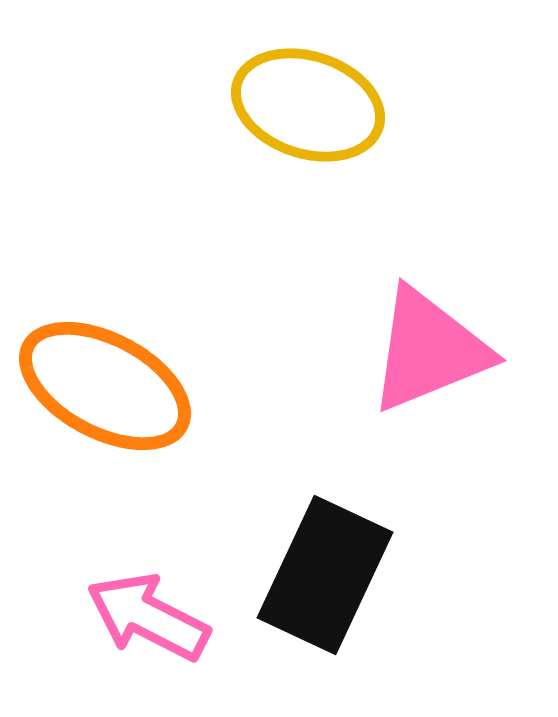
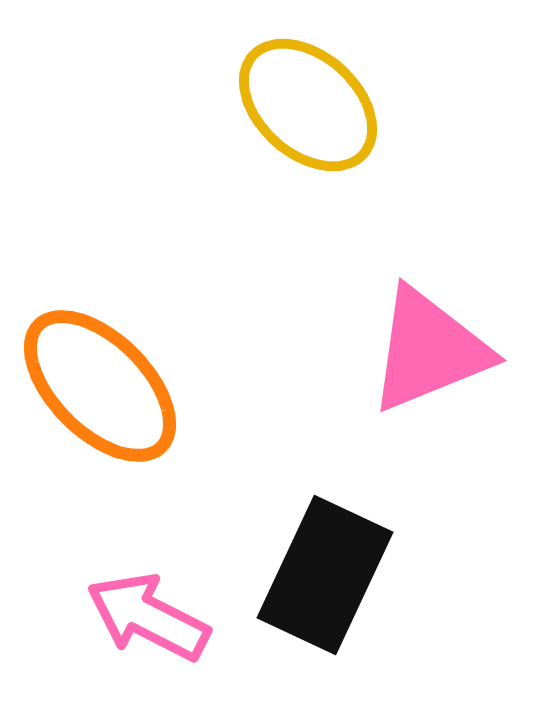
yellow ellipse: rotated 24 degrees clockwise
orange ellipse: moved 5 px left; rotated 17 degrees clockwise
